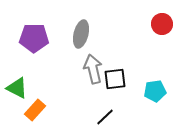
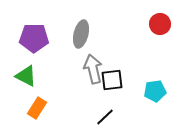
red circle: moved 2 px left
black square: moved 3 px left, 1 px down
green triangle: moved 9 px right, 12 px up
orange rectangle: moved 2 px right, 2 px up; rotated 10 degrees counterclockwise
